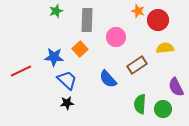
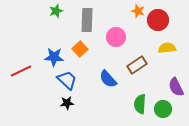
yellow semicircle: moved 2 px right
